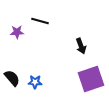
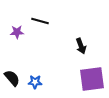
purple square: moved 1 px right; rotated 12 degrees clockwise
